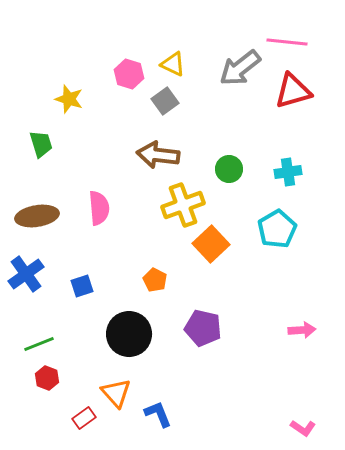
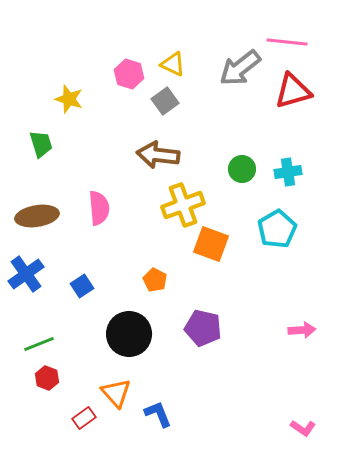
green circle: moved 13 px right
orange square: rotated 27 degrees counterclockwise
blue square: rotated 15 degrees counterclockwise
